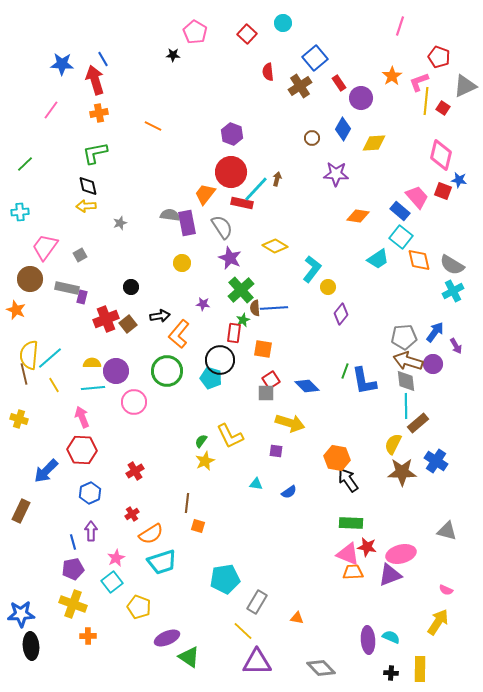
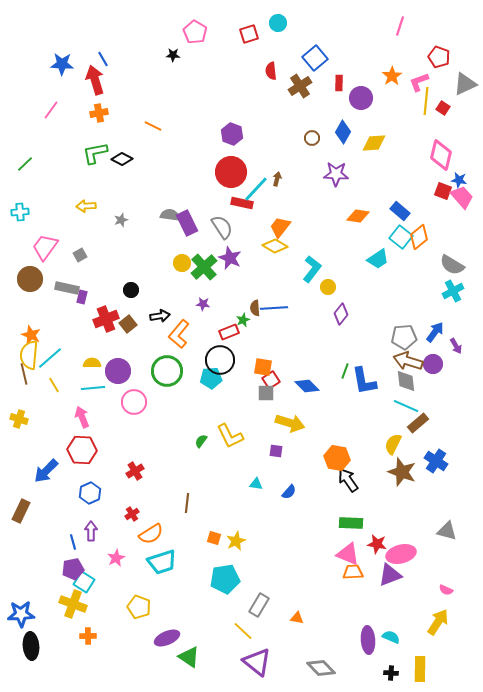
cyan circle at (283, 23): moved 5 px left
red square at (247, 34): moved 2 px right; rotated 30 degrees clockwise
red semicircle at (268, 72): moved 3 px right, 1 px up
red rectangle at (339, 83): rotated 35 degrees clockwise
gray triangle at (465, 86): moved 2 px up
blue diamond at (343, 129): moved 3 px down
black diamond at (88, 186): moved 34 px right, 27 px up; rotated 50 degrees counterclockwise
orange trapezoid at (205, 194): moved 75 px right, 33 px down
pink trapezoid at (417, 197): moved 45 px right
gray star at (120, 223): moved 1 px right, 3 px up
purple rectangle at (187, 223): rotated 15 degrees counterclockwise
orange diamond at (419, 260): moved 23 px up; rotated 65 degrees clockwise
black circle at (131, 287): moved 3 px down
green cross at (241, 290): moved 37 px left, 23 px up
orange star at (16, 310): moved 15 px right, 25 px down
red rectangle at (234, 333): moved 5 px left, 1 px up; rotated 60 degrees clockwise
orange square at (263, 349): moved 18 px down
purple circle at (116, 371): moved 2 px right
cyan pentagon at (211, 378): rotated 20 degrees counterclockwise
cyan line at (406, 406): rotated 65 degrees counterclockwise
yellow star at (205, 461): moved 31 px right, 80 px down
brown star at (402, 472): rotated 20 degrees clockwise
blue semicircle at (289, 492): rotated 14 degrees counterclockwise
orange square at (198, 526): moved 16 px right, 12 px down
red star at (367, 547): moved 10 px right, 3 px up
cyan square at (112, 582): moved 28 px left; rotated 20 degrees counterclockwise
gray rectangle at (257, 602): moved 2 px right, 3 px down
purple triangle at (257, 662): rotated 40 degrees clockwise
